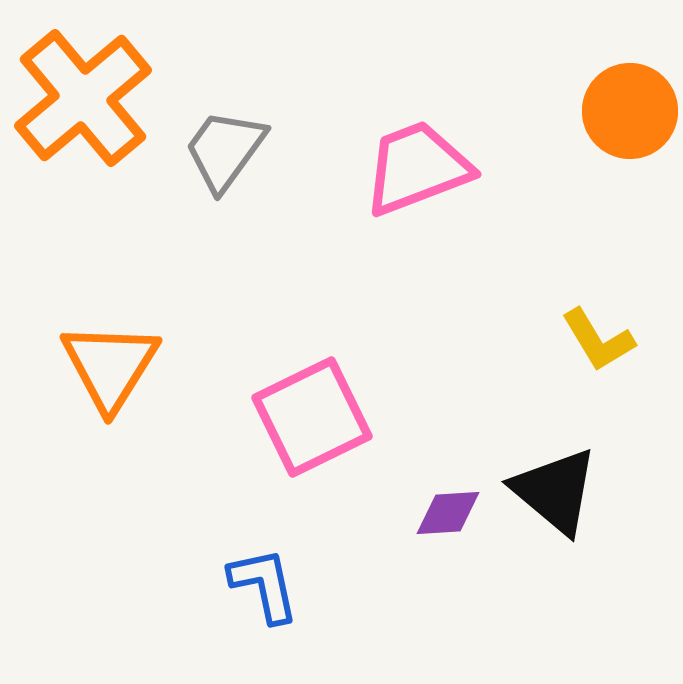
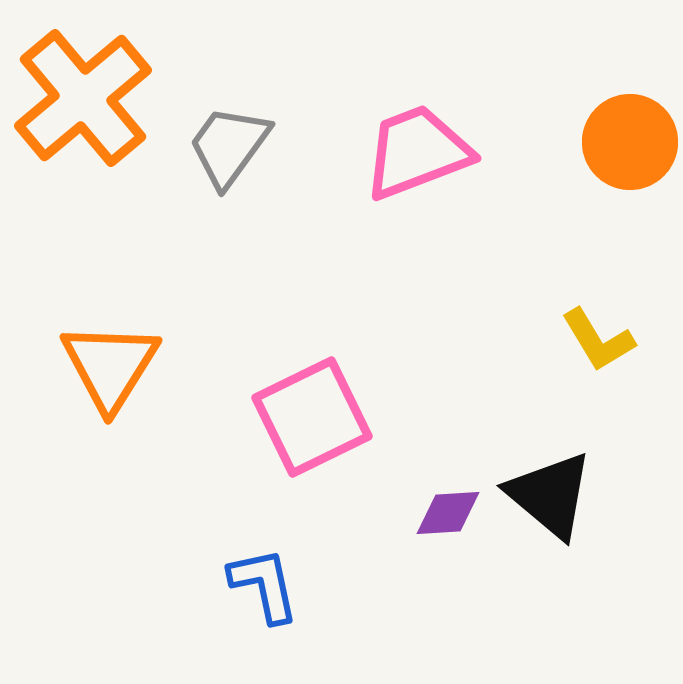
orange circle: moved 31 px down
gray trapezoid: moved 4 px right, 4 px up
pink trapezoid: moved 16 px up
black triangle: moved 5 px left, 4 px down
